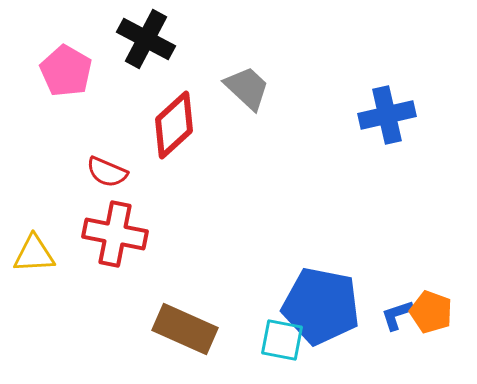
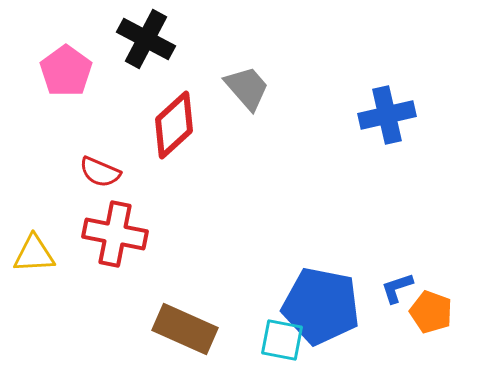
pink pentagon: rotated 6 degrees clockwise
gray trapezoid: rotated 6 degrees clockwise
red semicircle: moved 7 px left
blue L-shape: moved 27 px up
